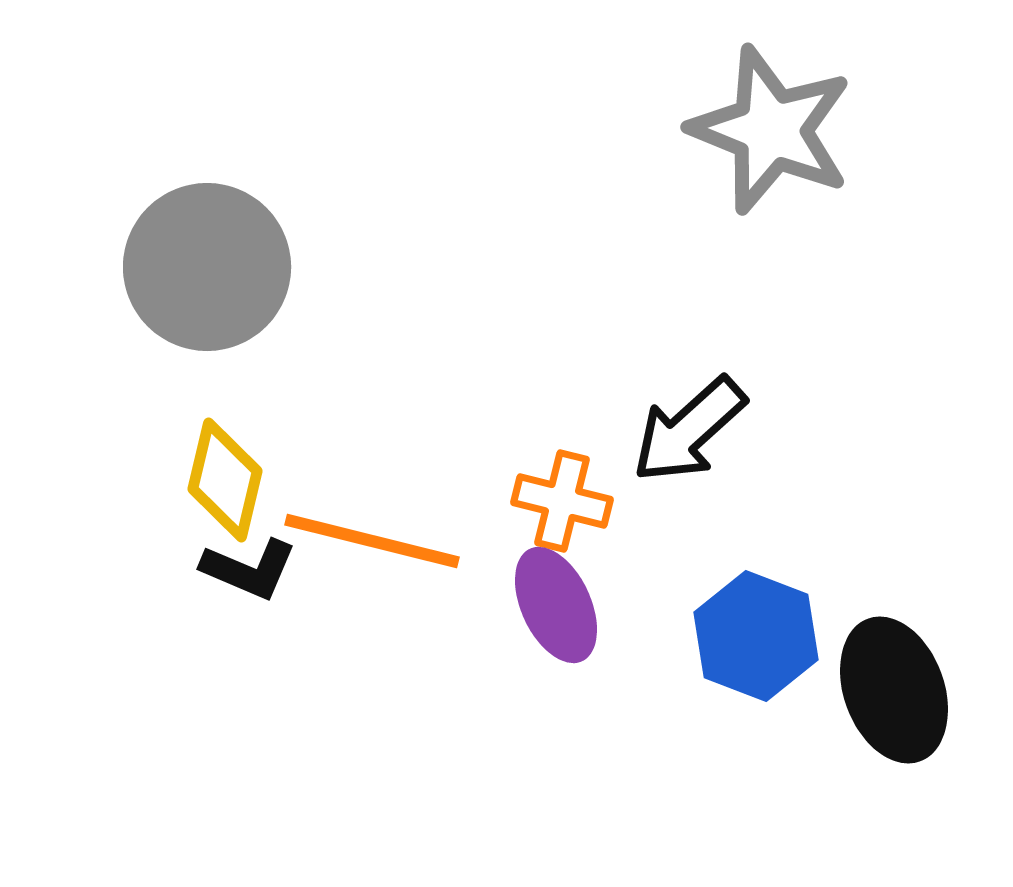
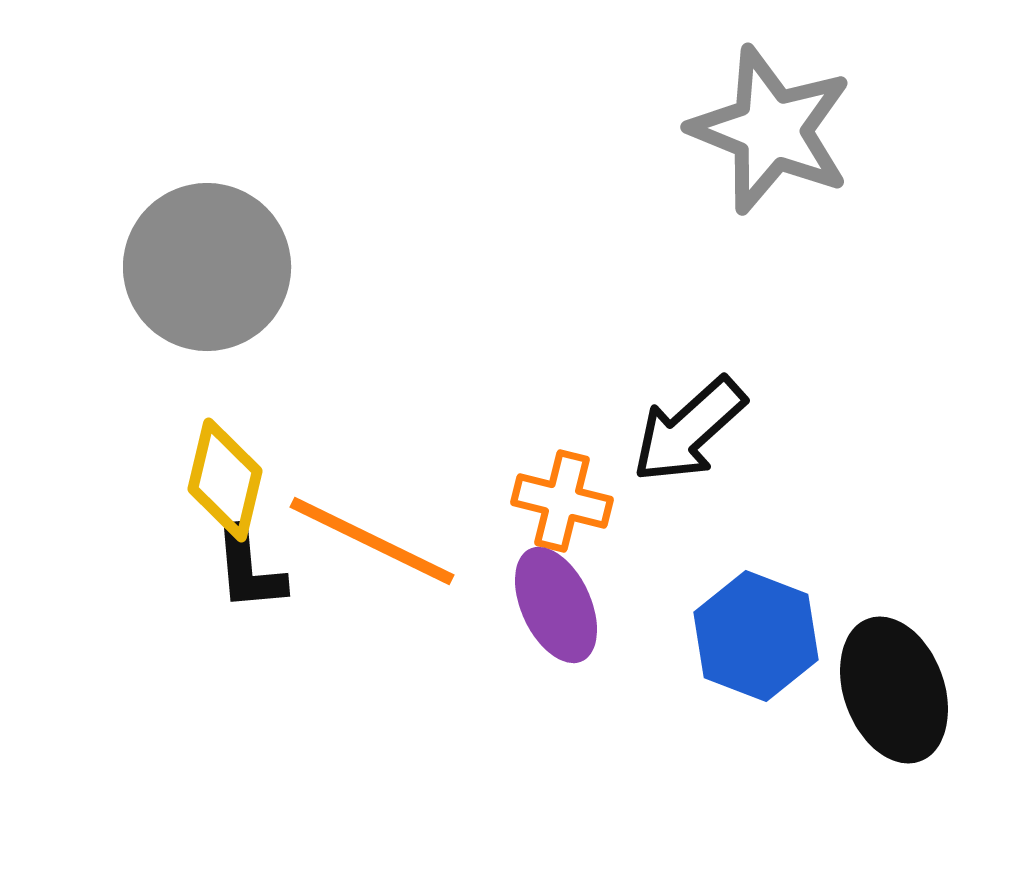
orange line: rotated 12 degrees clockwise
black L-shape: rotated 62 degrees clockwise
